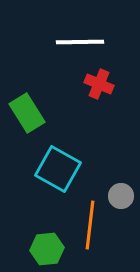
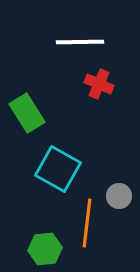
gray circle: moved 2 px left
orange line: moved 3 px left, 2 px up
green hexagon: moved 2 px left
